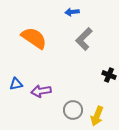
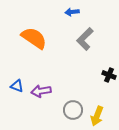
gray L-shape: moved 1 px right
blue triangle: moved 1 px right, 2 px down; rotated 32 degrees clockwise
